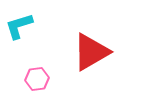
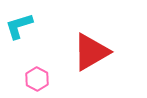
pink hexagon: rotated 25 degrees counterclockwise
